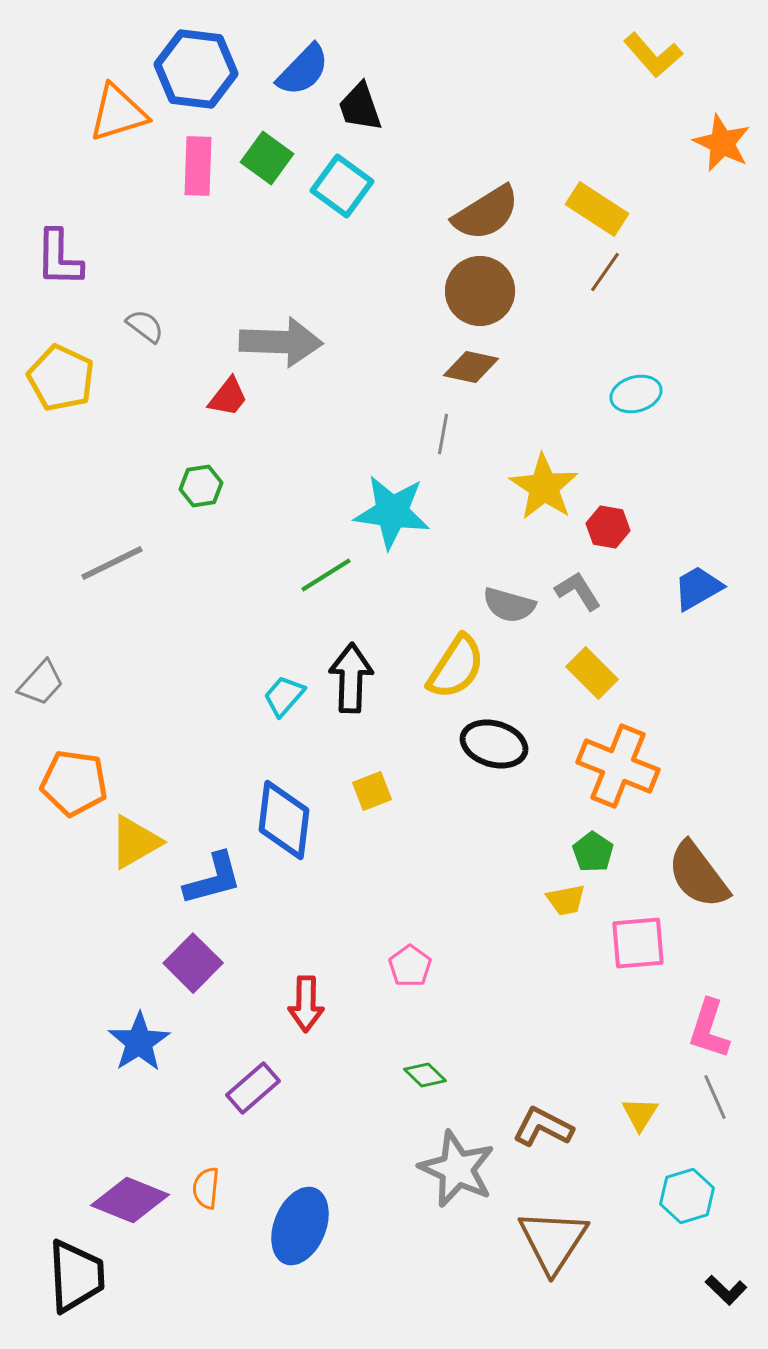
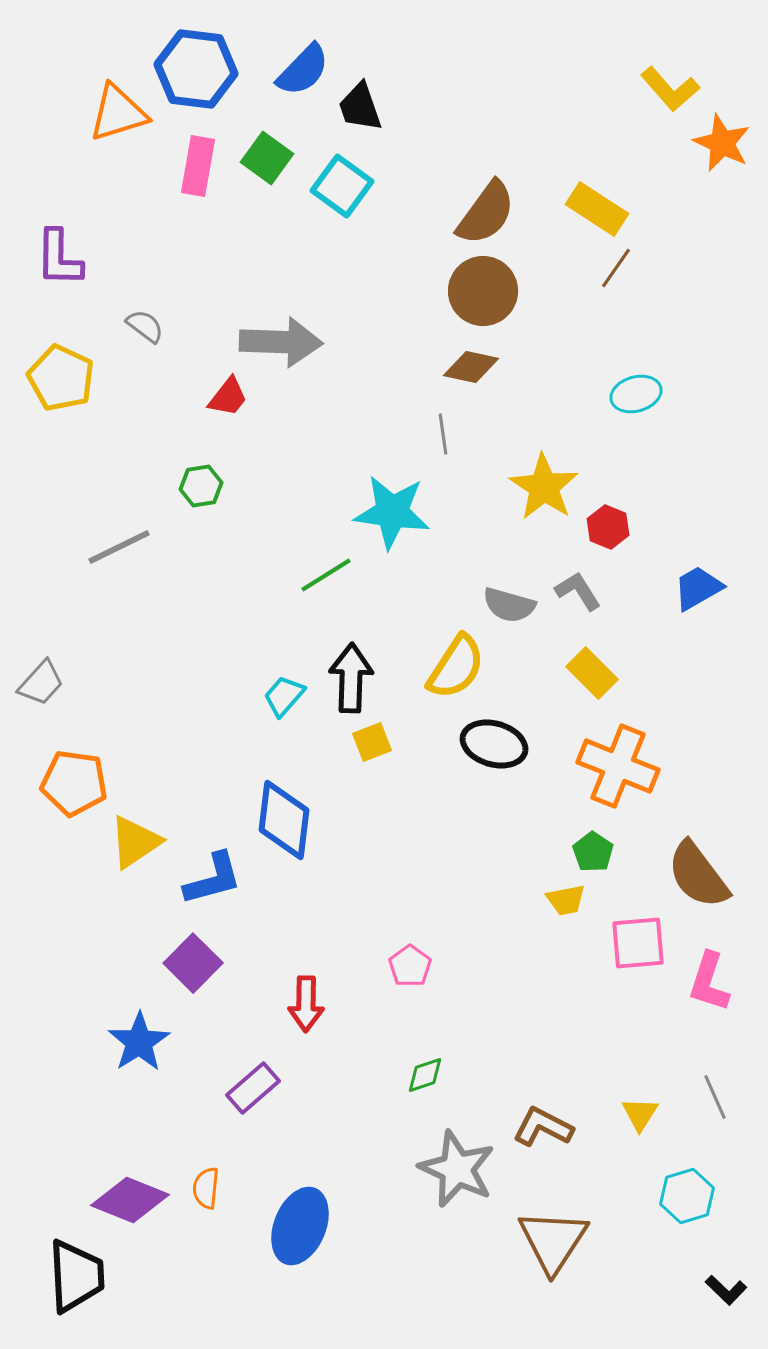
yellow L-shape at (653, 55): moved 17 px right, 34 px down
pink rectangle at (198, 166): rotated 8 degrees clockwise
brown semicircle at (486, 213): rotated 22 degrees counterclockwise
brown line at (605, 272): moved 11 px right, 4 px up
brown circle at (480, 291): moved 3 px right
gray line at (443, 434): rotated 18 degrees counterclockwise
red hexagon at (608, 527): rotated 12 degrees clockwise
gray line at (112, 563): moved 7 px right, 16 px up
yellow square at (372, 791): moved 49 px up
yellow triangle at (135, 842): rotated 4 degrees counterclockwise
pink L-shape at (709, 1029): moved 47 px up
green diamond at (425, 1075): rotated 63 degrees counterclockwise
